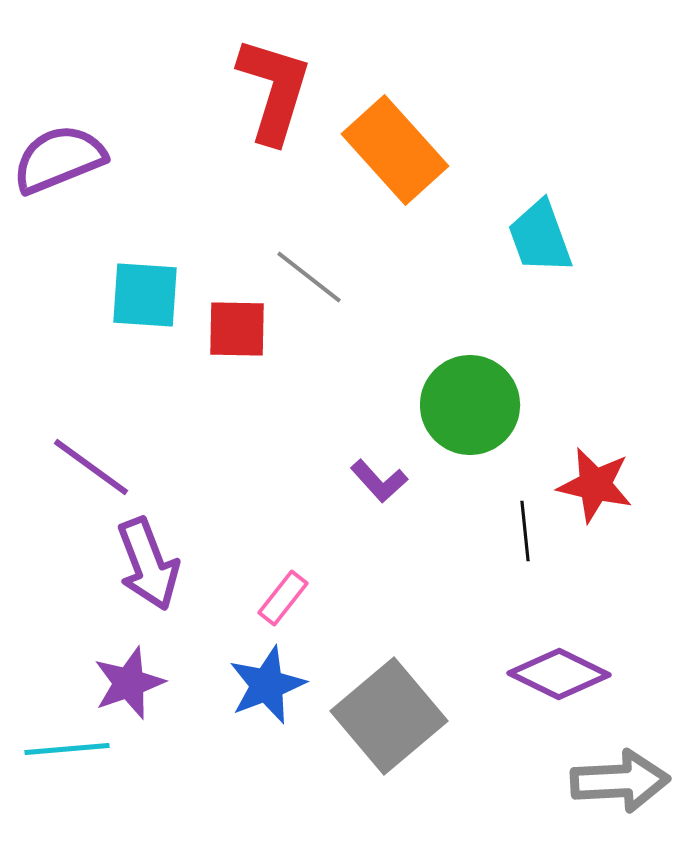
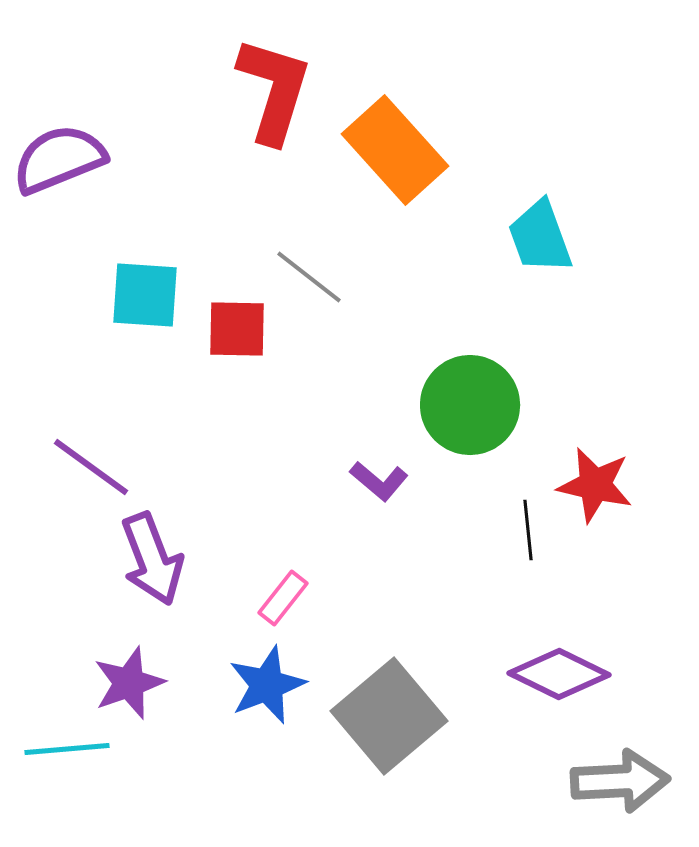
purple L-shape: rotated 8 degrees counterclockwise
black line: moved 3 px right, 1 px up
purple arrow: moved 4 px right, 5 px up
